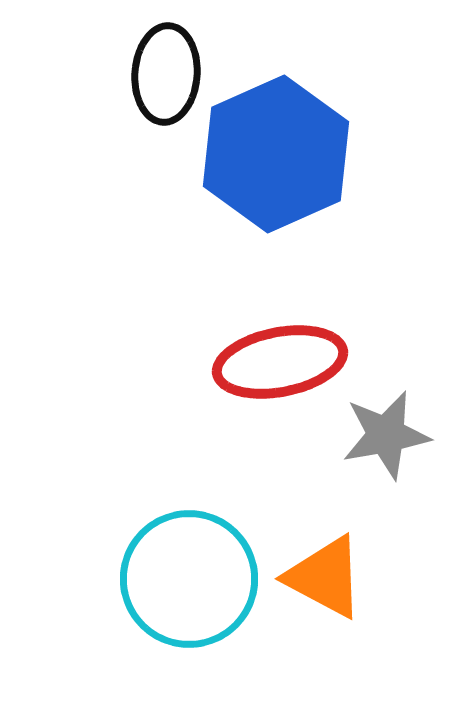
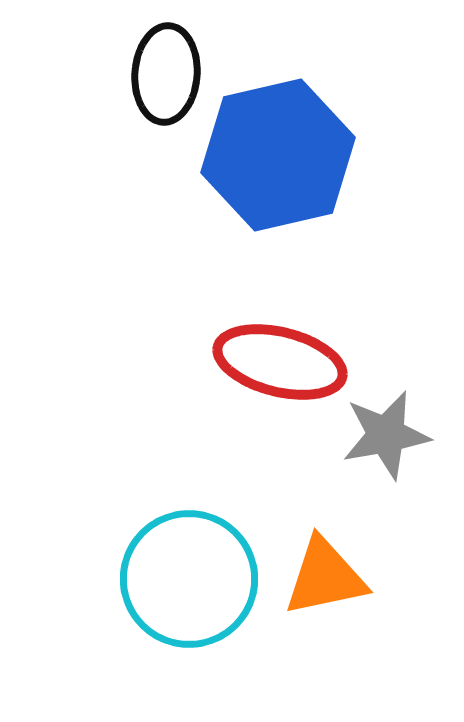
blue hexagon: moved 2 px right, 1 px down; rotated 11 degrees clockwise
red ellipse: rotated 25 degrees clockwise
orange triangle: rotated 40 degrees counterclockwise
